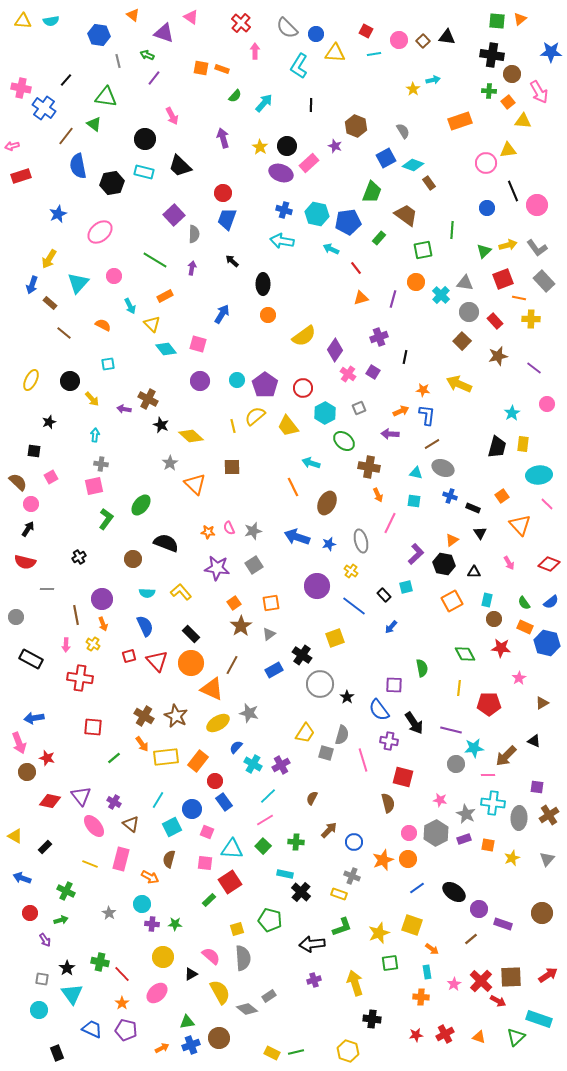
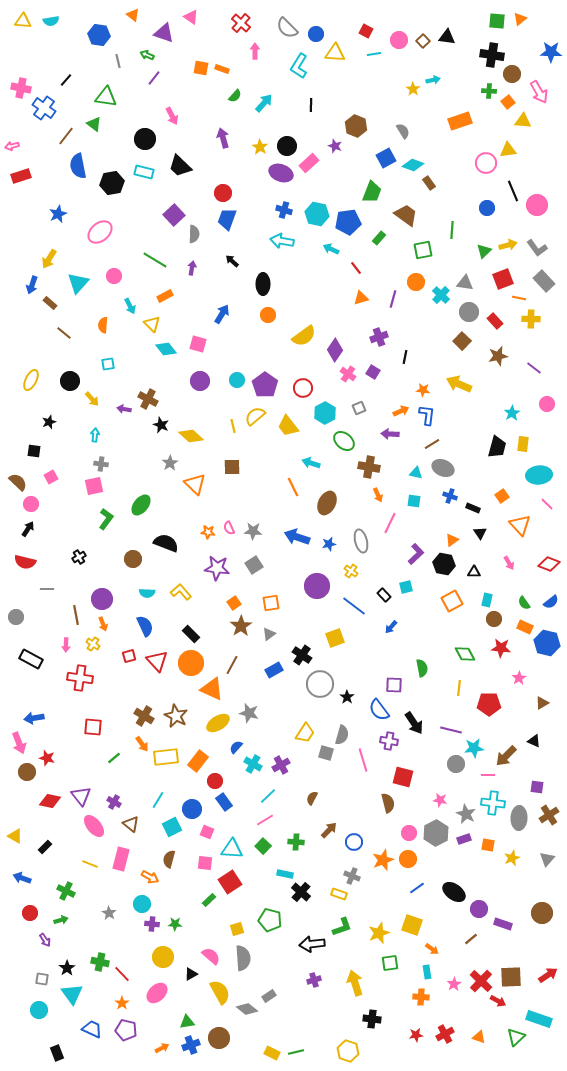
orange semicircle at (103, 325): rotated 112 degrees counterclockwise
gray star at (253, 531): rotated 18 degrees clockwise
